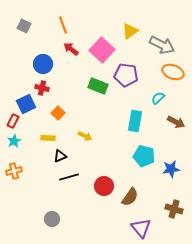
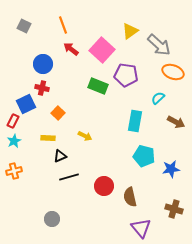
gray arrow: moved 3 px left; rotated 15 degrees clockwise
brown semicircle: rotated 132 degrees clockwise
